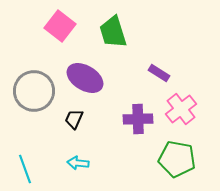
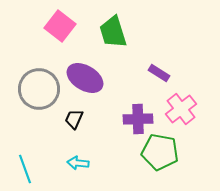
gray circle: moved 5 px right, 2 px up
green pentagon: moved 17 px left, 7 px up
